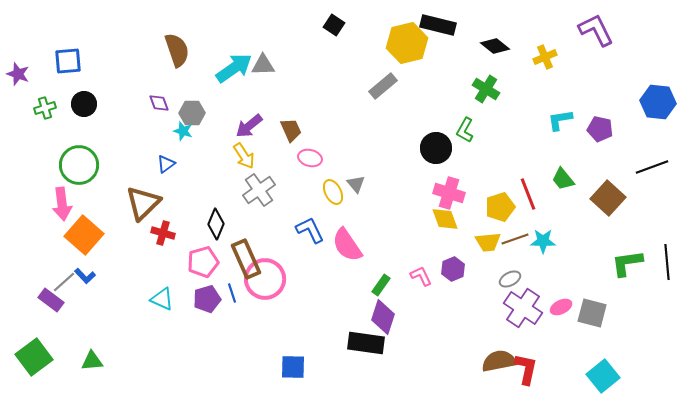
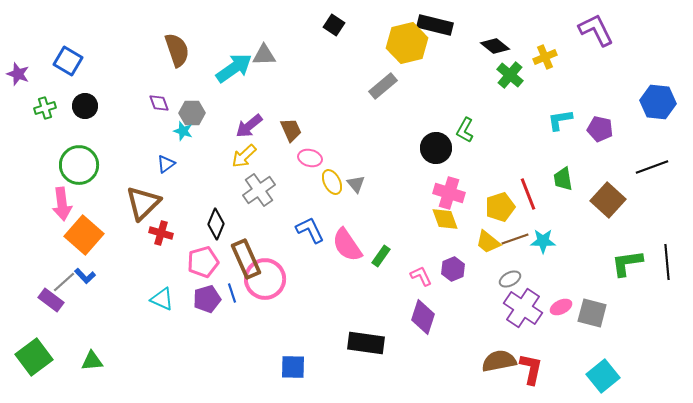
black rectangle at (438, 25): moved 3 px left
blue square at (68, 61): rotated 36 degrees clockwise
gray triangle at (263, 65): moved 1 px right, 10 px up
green cross at (486, 89): moved 24 px right, 14 px up; rotated 8 degrees clockwise
black circle at (84, 104): moved 1 px right, 2 px down
yellow arrow at (244, 156): rotated 80 degrees clockwise
green trapezoid at (563, 179): rotated 30 degrees clockwise
yellow ellipse at (333, 192): moved 1 px left, 10 px up
brown square at (608, 198): moved 2 px down
red cross at (163, 233): moved 2 px left
yellow trapezoid at (488, 242): rotated 44 degrees clockwise
green rectangle at (381, 285): moved 29 px up
purple diamond at (383, 317): moved 40 px right
red L-shape at (526, 369): moved 5 px right
